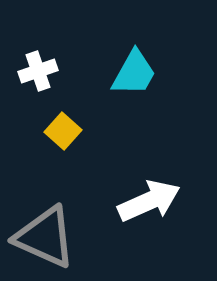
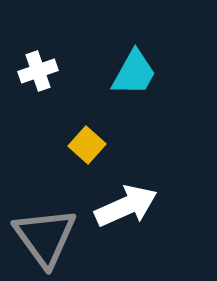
yellow square: moved 24 px right, 14 px down
white arrow: moved 23 px left, 5 px down
gray triangle: rotated 30 degrees clockwise
